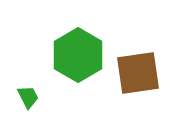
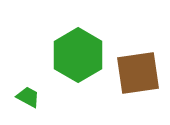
green trapezoid: rotated 35 degrees counterclockwise
